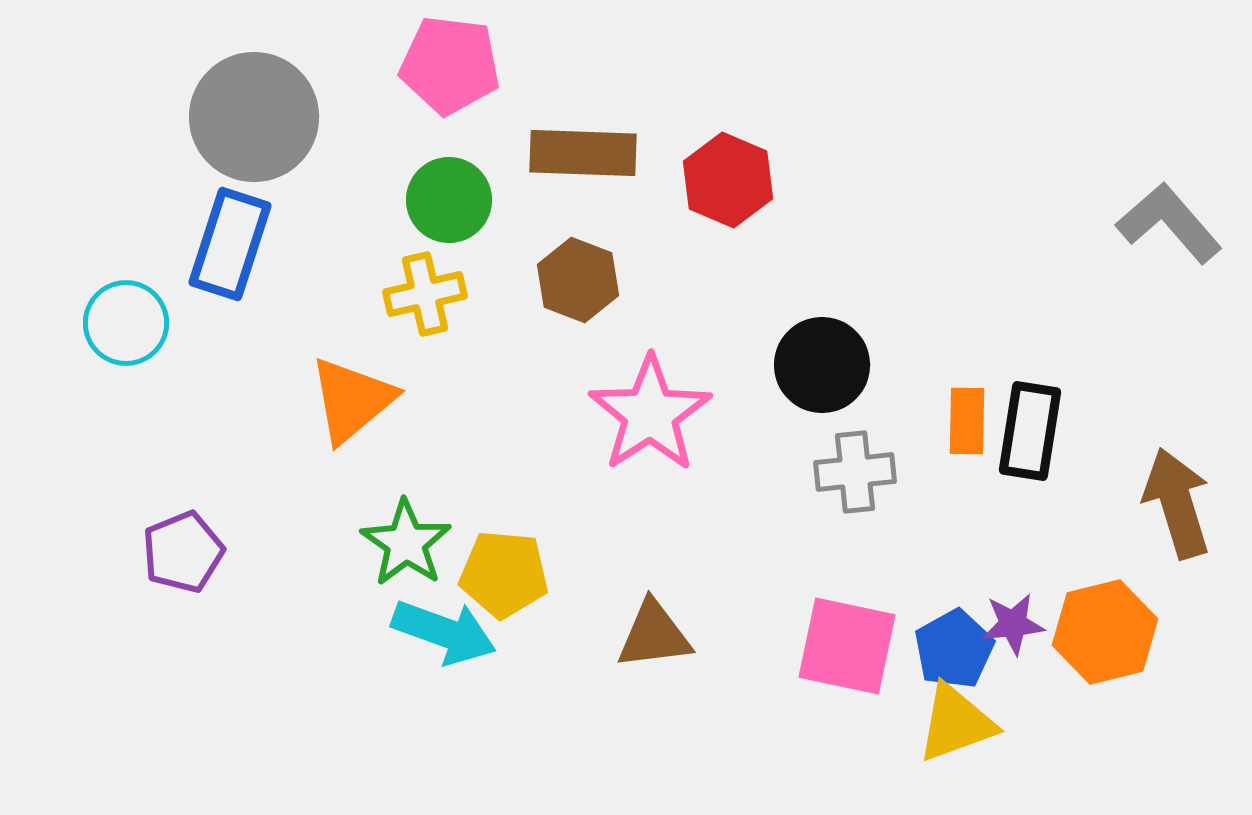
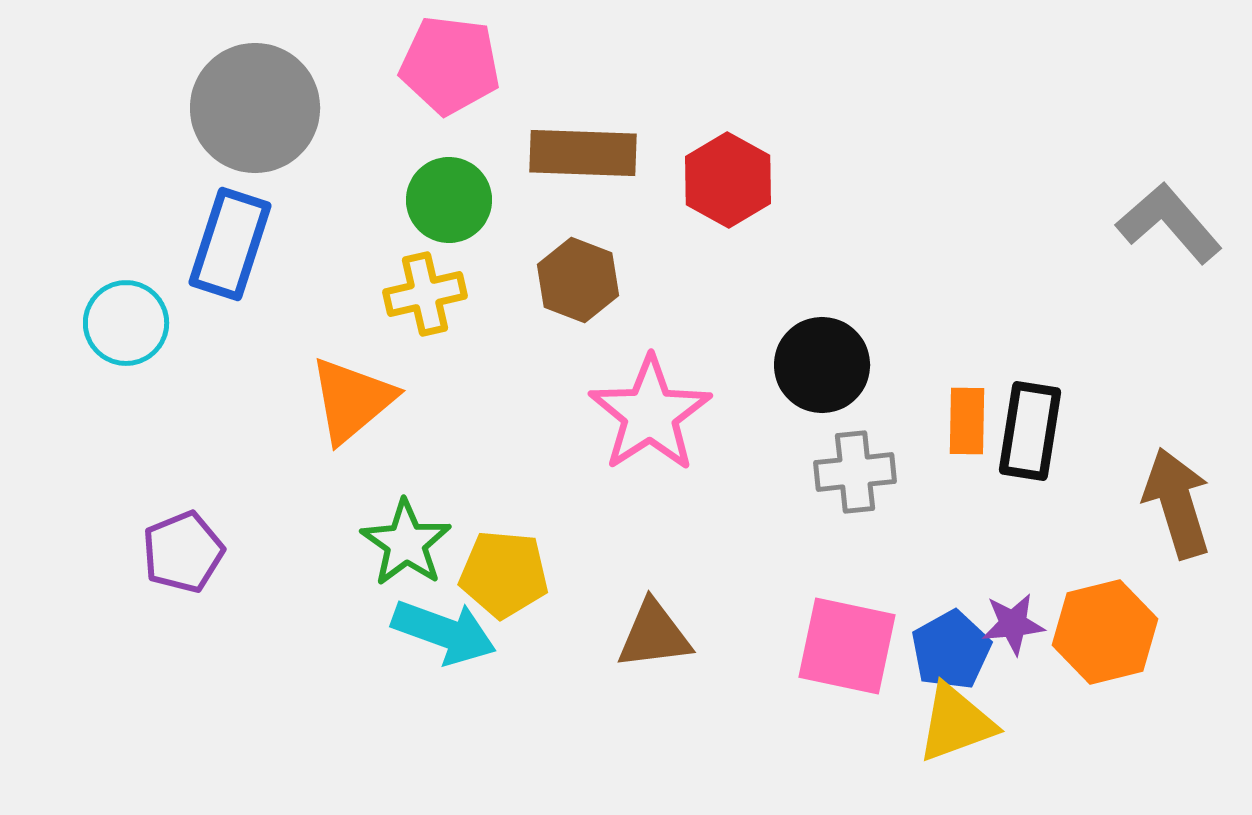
gray circle: moved 1 px right, 9 px up
red hexagon: rotated 6 degrees clockwise
blue pentagon: moved 3 px left, 1 px down
